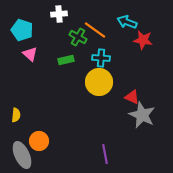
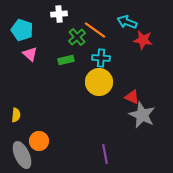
green cross: moved 1 px left; rotated 18 degrees clockwise
